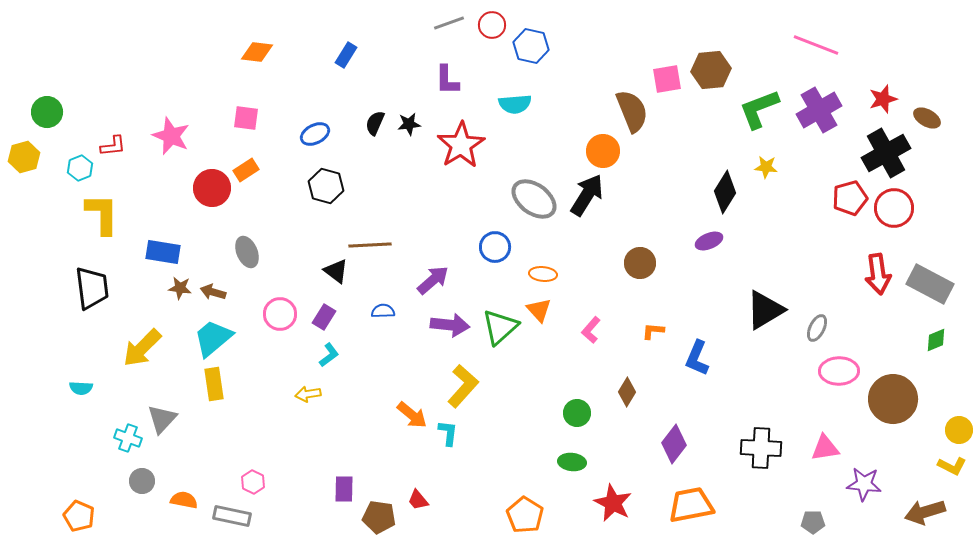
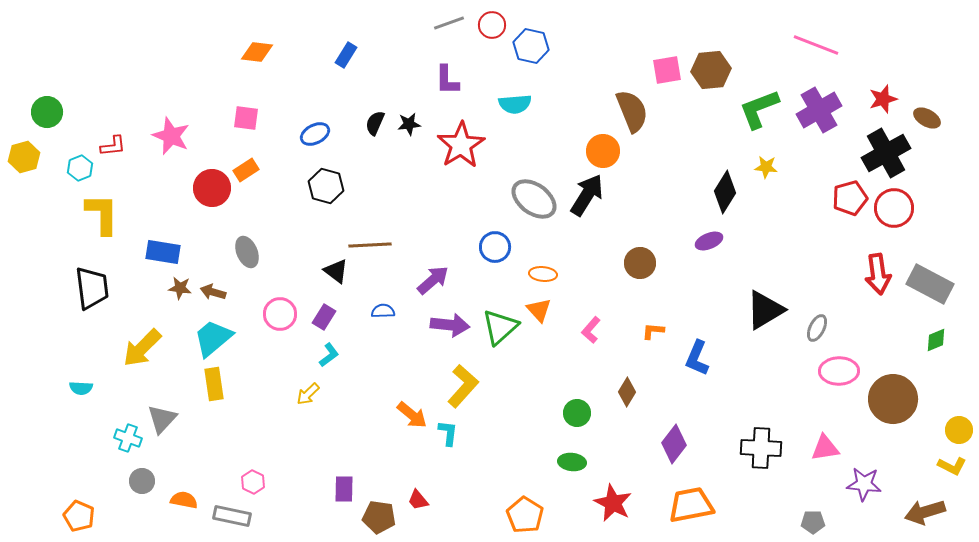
pink square at (667, 79): moved 9 px up
yellow arrow at (308, 394): rotated 35 degrees counterclockwise
